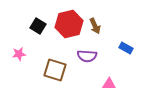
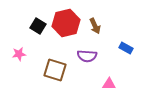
red hexagon: moved 3 px left, 1 px up
